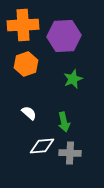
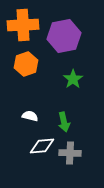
purple hexagon: rotated 8 degrees counterclockwise
green star: rotated 12 degrees counterclockwise
white semicircle: moved 1 px right, 3 px down; rotated 28 degrees counterclockwise
